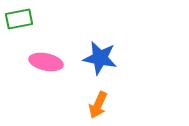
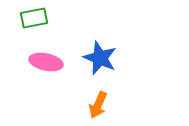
green rectangle: moved 15 px right, 1 px up
blue star: rotated 12 degrees clockwise
